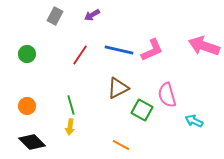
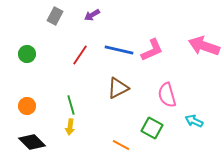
green square: moved 10 px right, 18 px down
